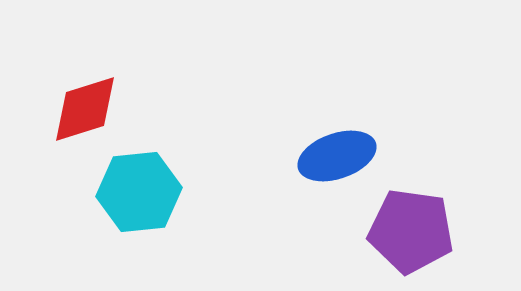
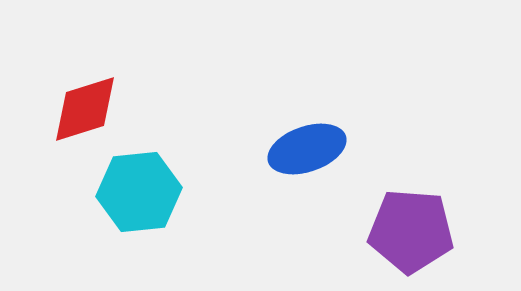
blue ellipse: moved 30 px left, 7 px up
purple pentagon: rotated 4 degrees counterclockwise
